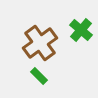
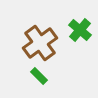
green cross: moved 1 px left
